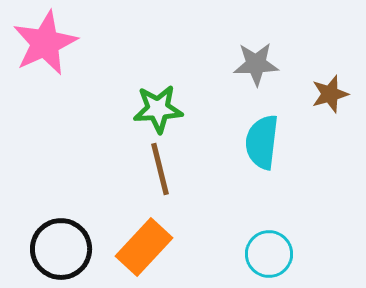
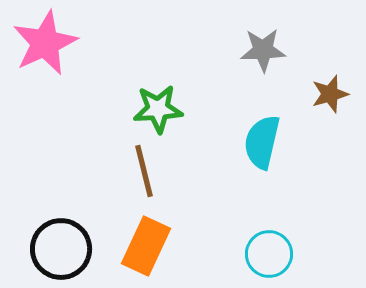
gray star: moved 7 px right, 14 px up
cyan semicircle: rotated 6 degrees clockwise
brown line: moved 16 px left, 2 px down
orange rectangle: moved 2 px right, 1 px up; rotated 18 degrees counterclockwise
